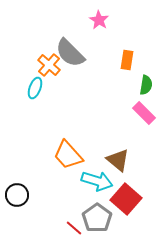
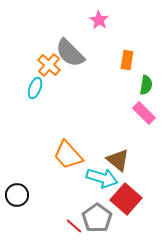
cyan arrow: moved 5 px right, 3 px up
red line: moved 2 px up
